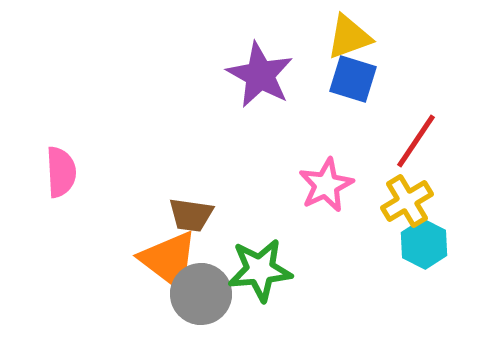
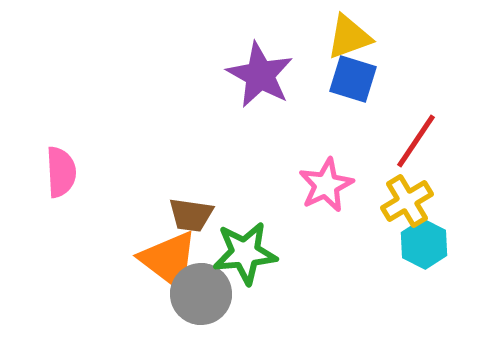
green star: moved 15 px left, 17 px up
